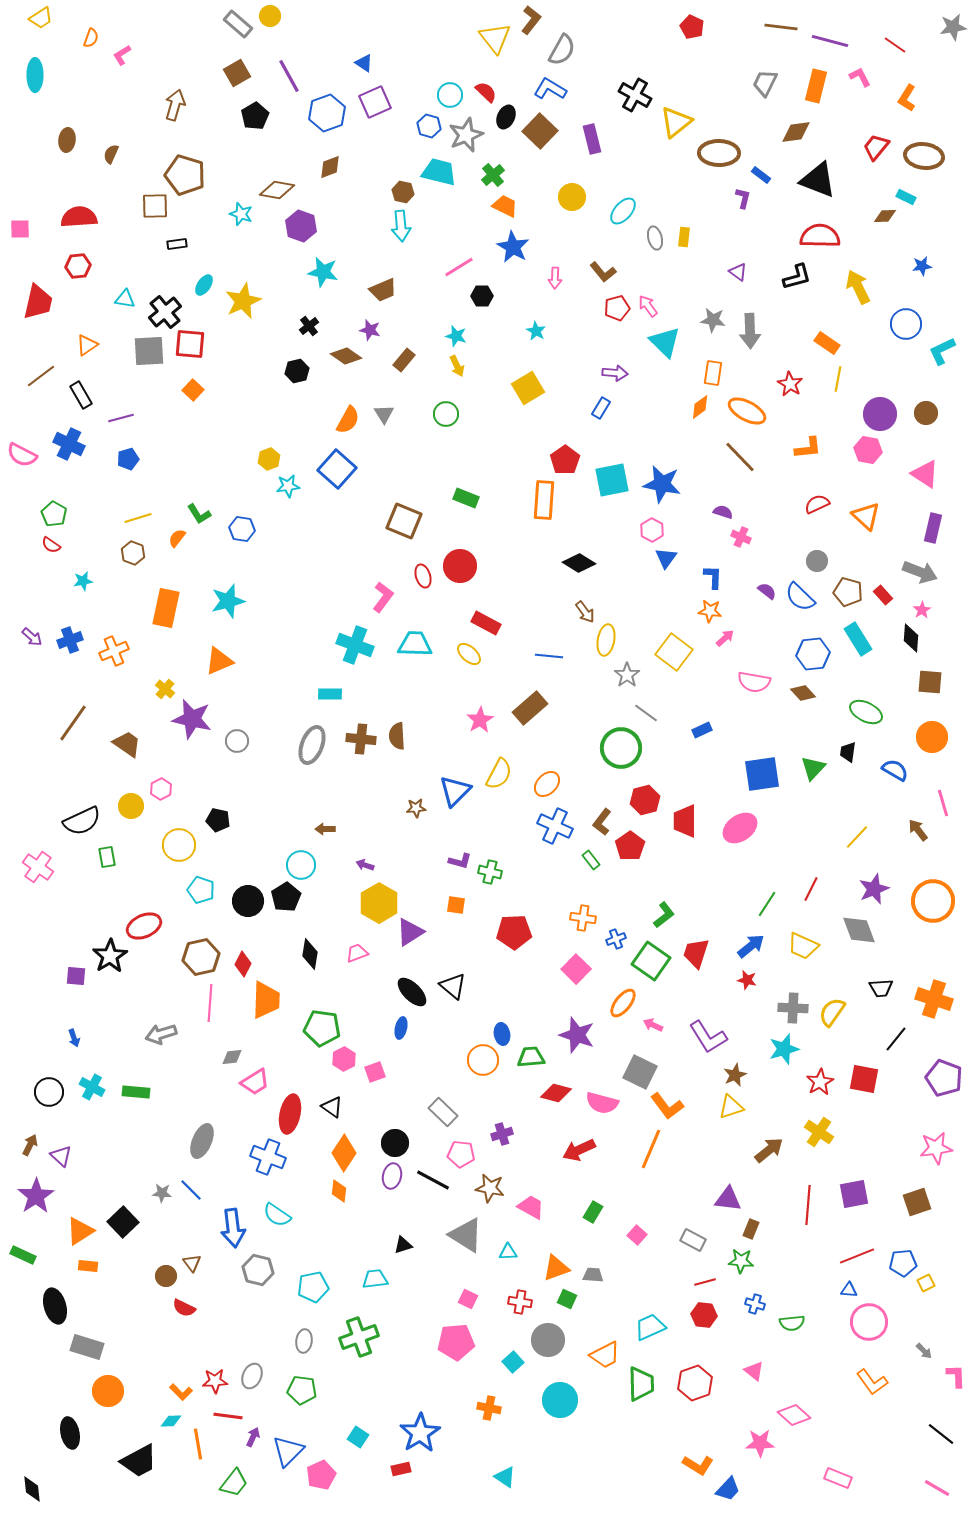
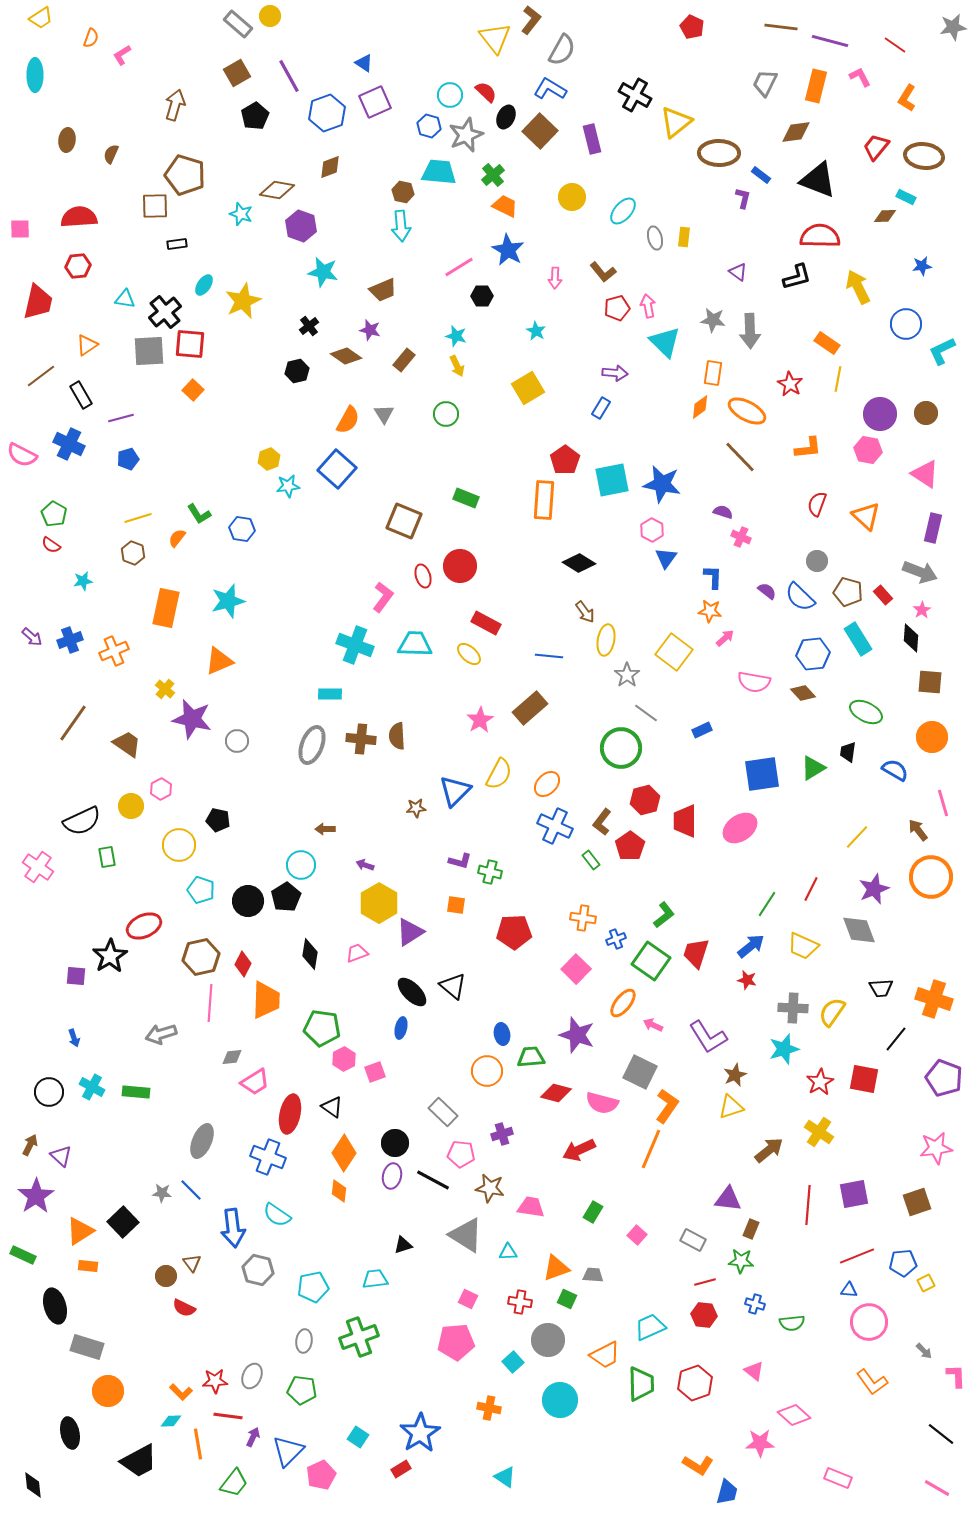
cyan trapezoid at (439, 172): rotated 9 degrees counterclockwise
blue star at (513, 247): moved 5 px left, 3 px down
pink arrow at (648, 306): rotated 25 degrees clockwise
red semicircle at (817, 504): rotated 45 degrees counterclockwise
green triangle at (813, 768): rotated 16 degrees clockwise
orange circle at (933, 901): moved 2 px left, 24 px up
orange circle at (483, 1060): moved 4 px right, 11 px down
orange L-shape at (667, 1106): rotated 108 degrees counterclockwise
pink trapezoid at (531, 1207): rotated 20 degrees counterclockwise
red rectangle at (401, 1469): rotated 18 degrees counterclockwise
black diamond at (32, 1489): moved 1 px right, 4 px up
blue trapezoid at (728, 1489): moved 1 px left, 3 px down; rotated 28 degrees counterclockwise
